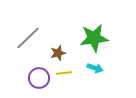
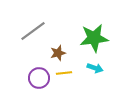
gray line: moved 5 px right, 7 px up; rotated 8 degrees clockwise
